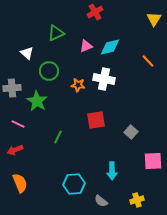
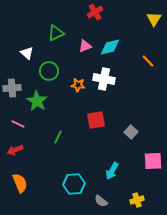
pink triangle: moved 1 px left
cyan arrow: rotated 30 degrees clockwise
